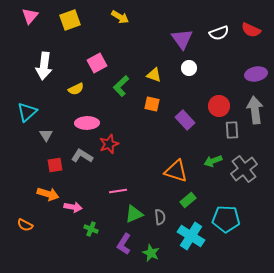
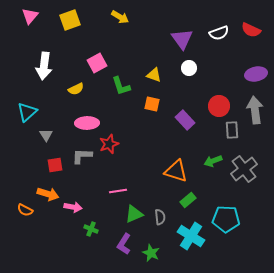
green L-shape: rotated 65 degrees counterclockwise
gray L-shape: rotated 30 degrees counterclockwise
orange semicircle: moved 15 px up
